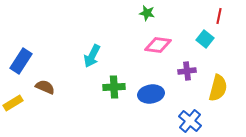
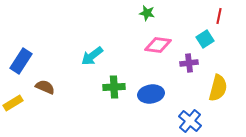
cyan square: rotated 18 degrees clockwise
cyan arrow: rotated 25 degrees clockwise
purple cross: moved 2 px right, 8 px up
